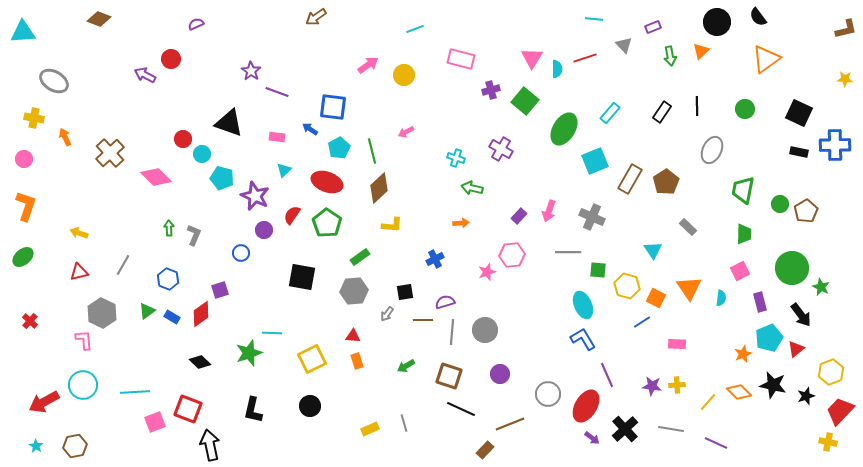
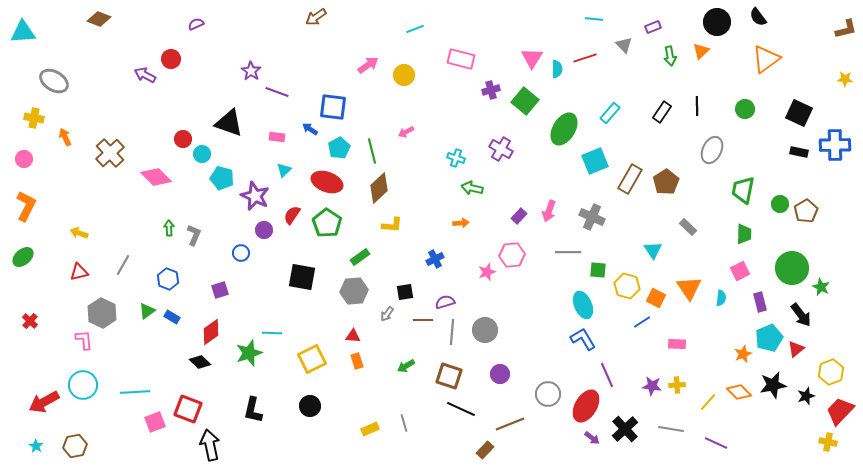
orange L-shape at (26, 206): rotated 8 degrees clockwise
red diamond at (201, 314): moved 10 px right, 18 px down
black star at (773, 385): rotated 24 degrees counterclockwise
